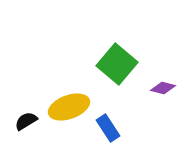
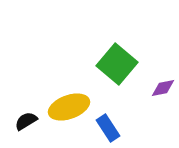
purple diamond: rotated 25 degrees counterclockwise
